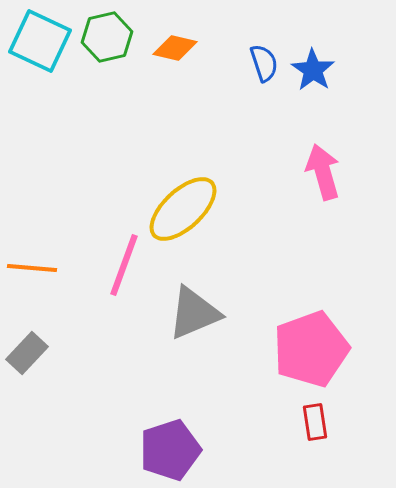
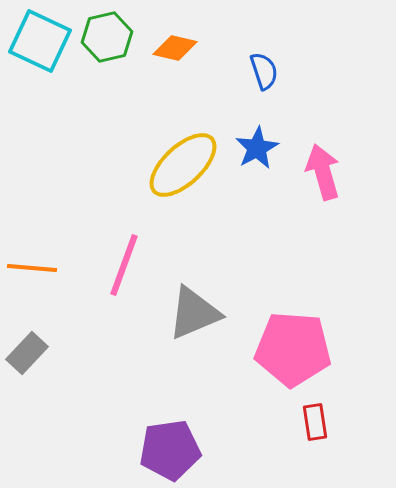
blue semicircle: moved 8 px down
blue star: moved 56 px left, 78 px down; rotated 9 degrees clockwise
yellow ellipse: moved 44 px up
pink pentagon: moved 18 px left; rotated 24 degrees clockwise
purple pentagon: rotated 10 degrees clockwise
